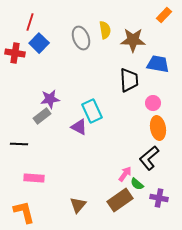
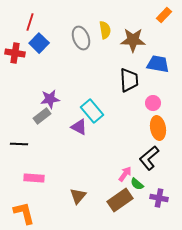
cyan rectangle: rotated 15 degrees counterclockwise
brown triangle: moved 9 px up
orange L-shape: moved 1 px down
